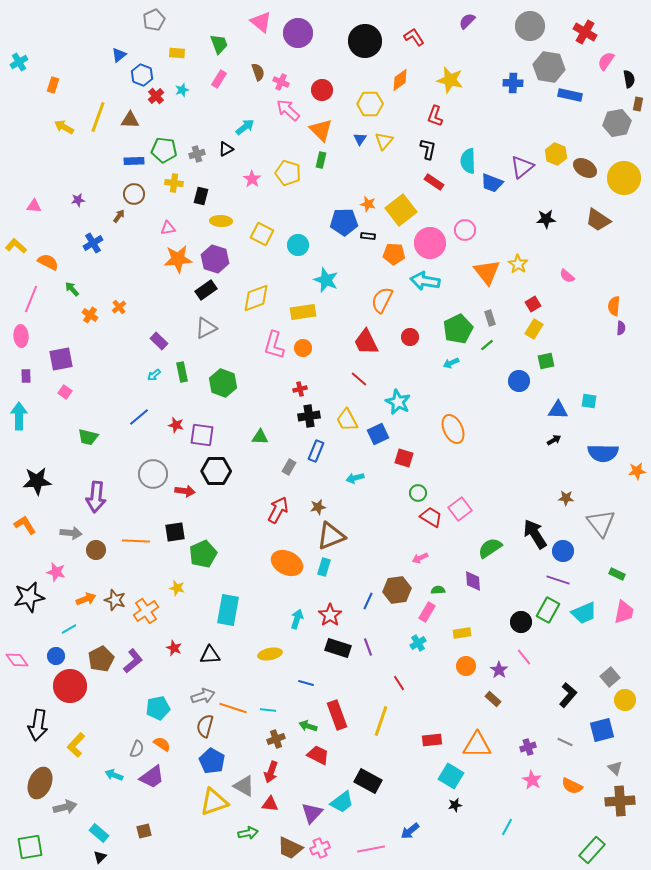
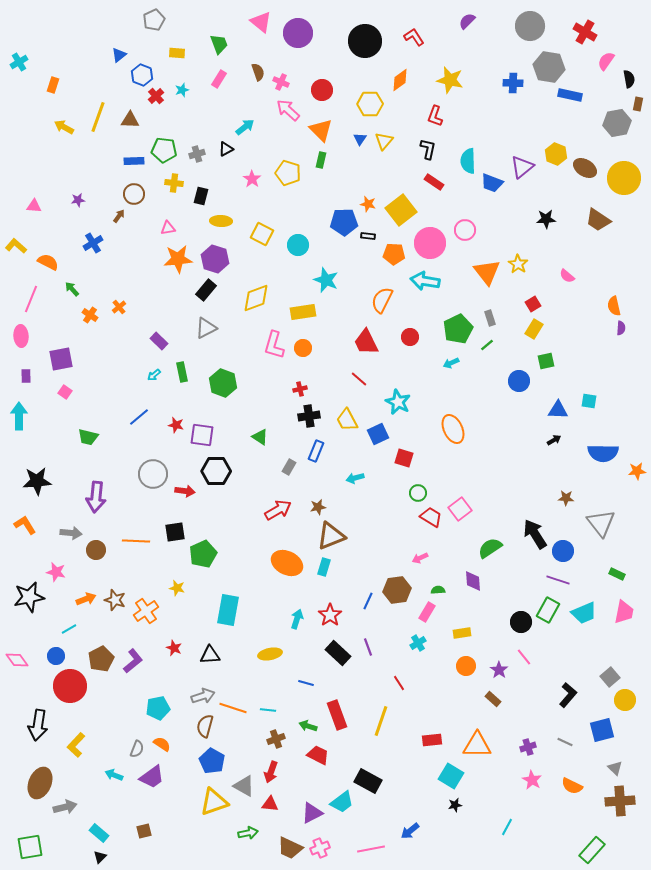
black rectangle at (206, 290): rotated 15 degrees counterclockwise
orange semicircle at (614, 306): rotated 18 degrees counterclockwise
green triangle at (260, 437): rotated 30 degrees clockwise
red arrow at (278, 510): rotated 32 degrees clockwise
black rectangle at (338, 648): moved 5 px down; rotated 25 degrees clockwise
purple triangle at (312, 813): rotated 20 degrees clockwise
